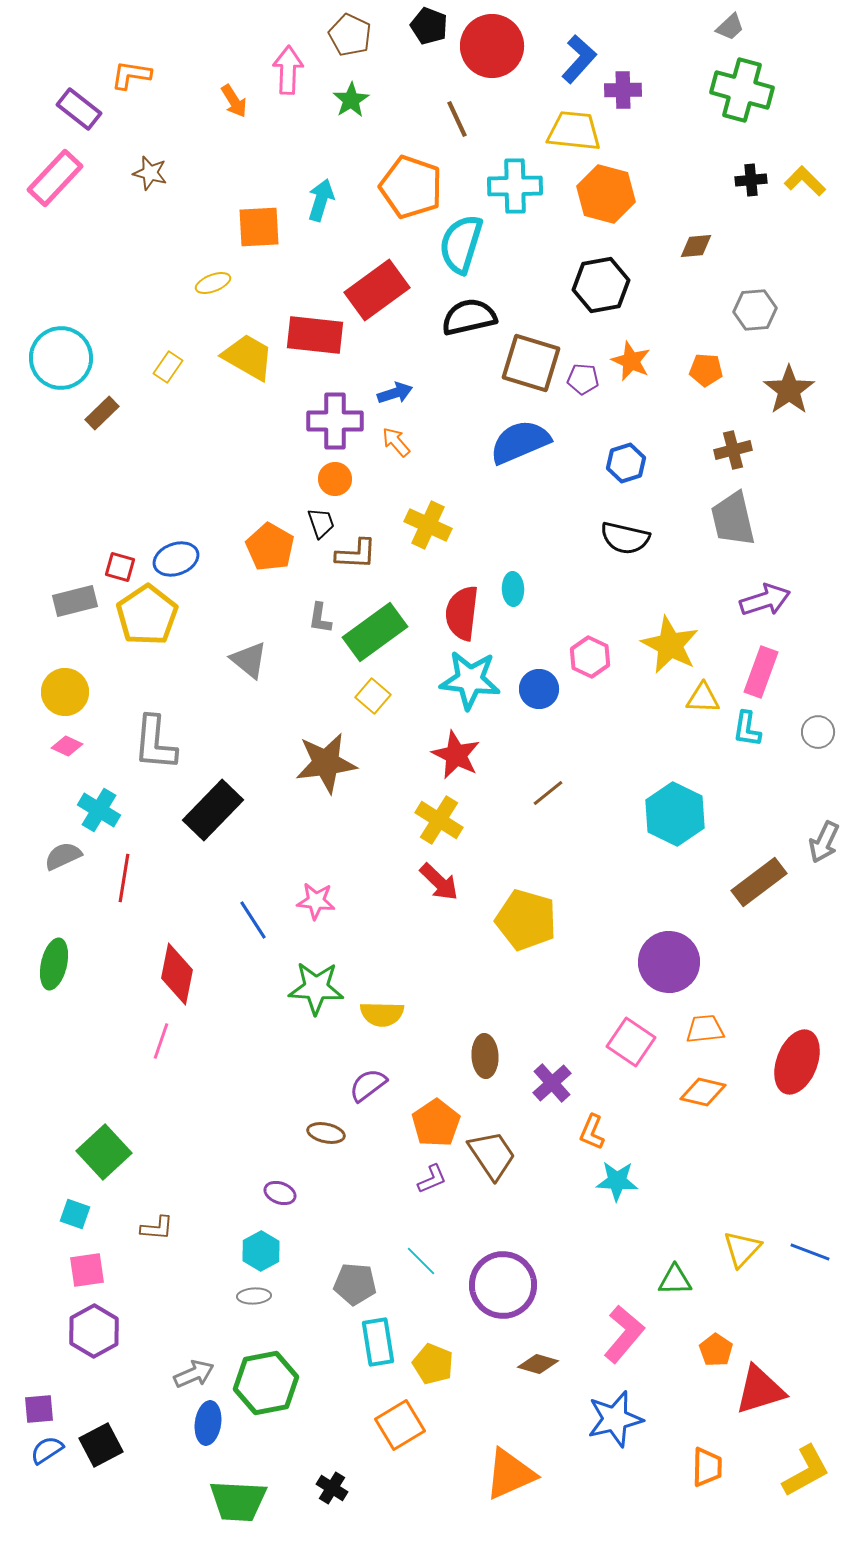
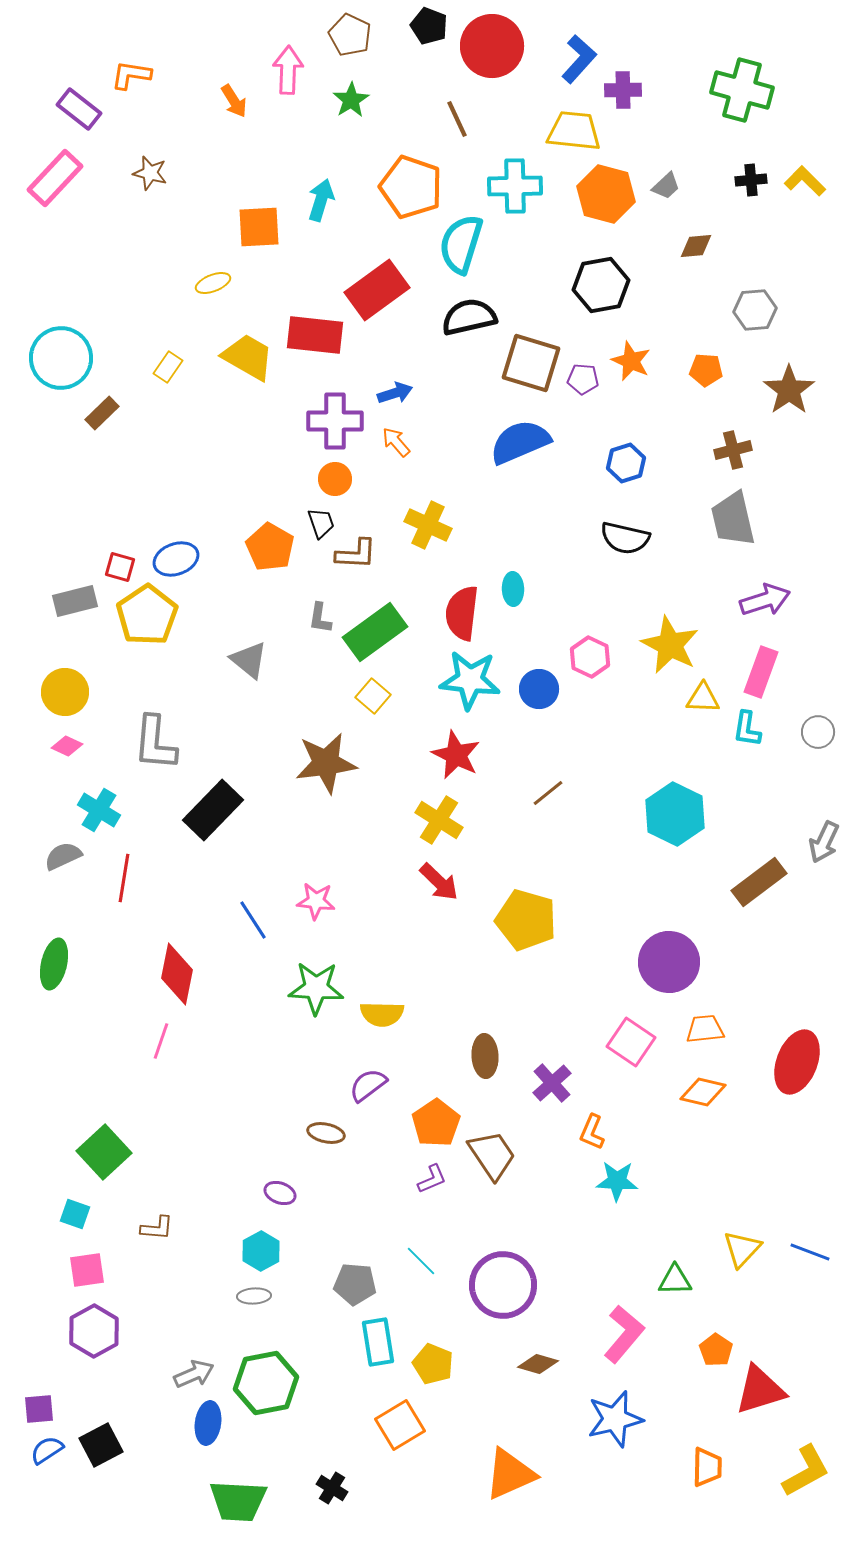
gray trapezoid at (730, 27): moved 64 px left, 159 px down
